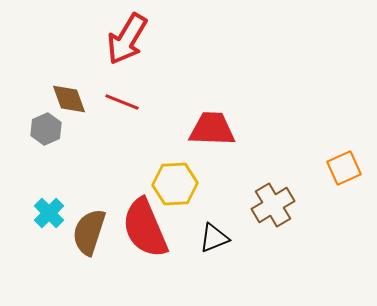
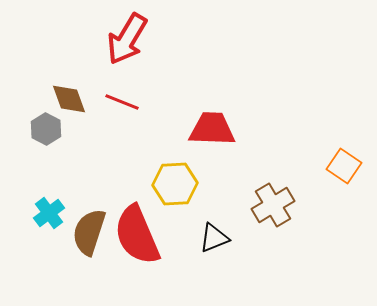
gray hexagon: rotated 8 degrees counterclockwise
orange square: moved 2 px up; rotated 32 degrees counterclockwise
cyan cross: rotated 8 degrees clockwise
red semicircle: moved 8 px left, 7 px down
